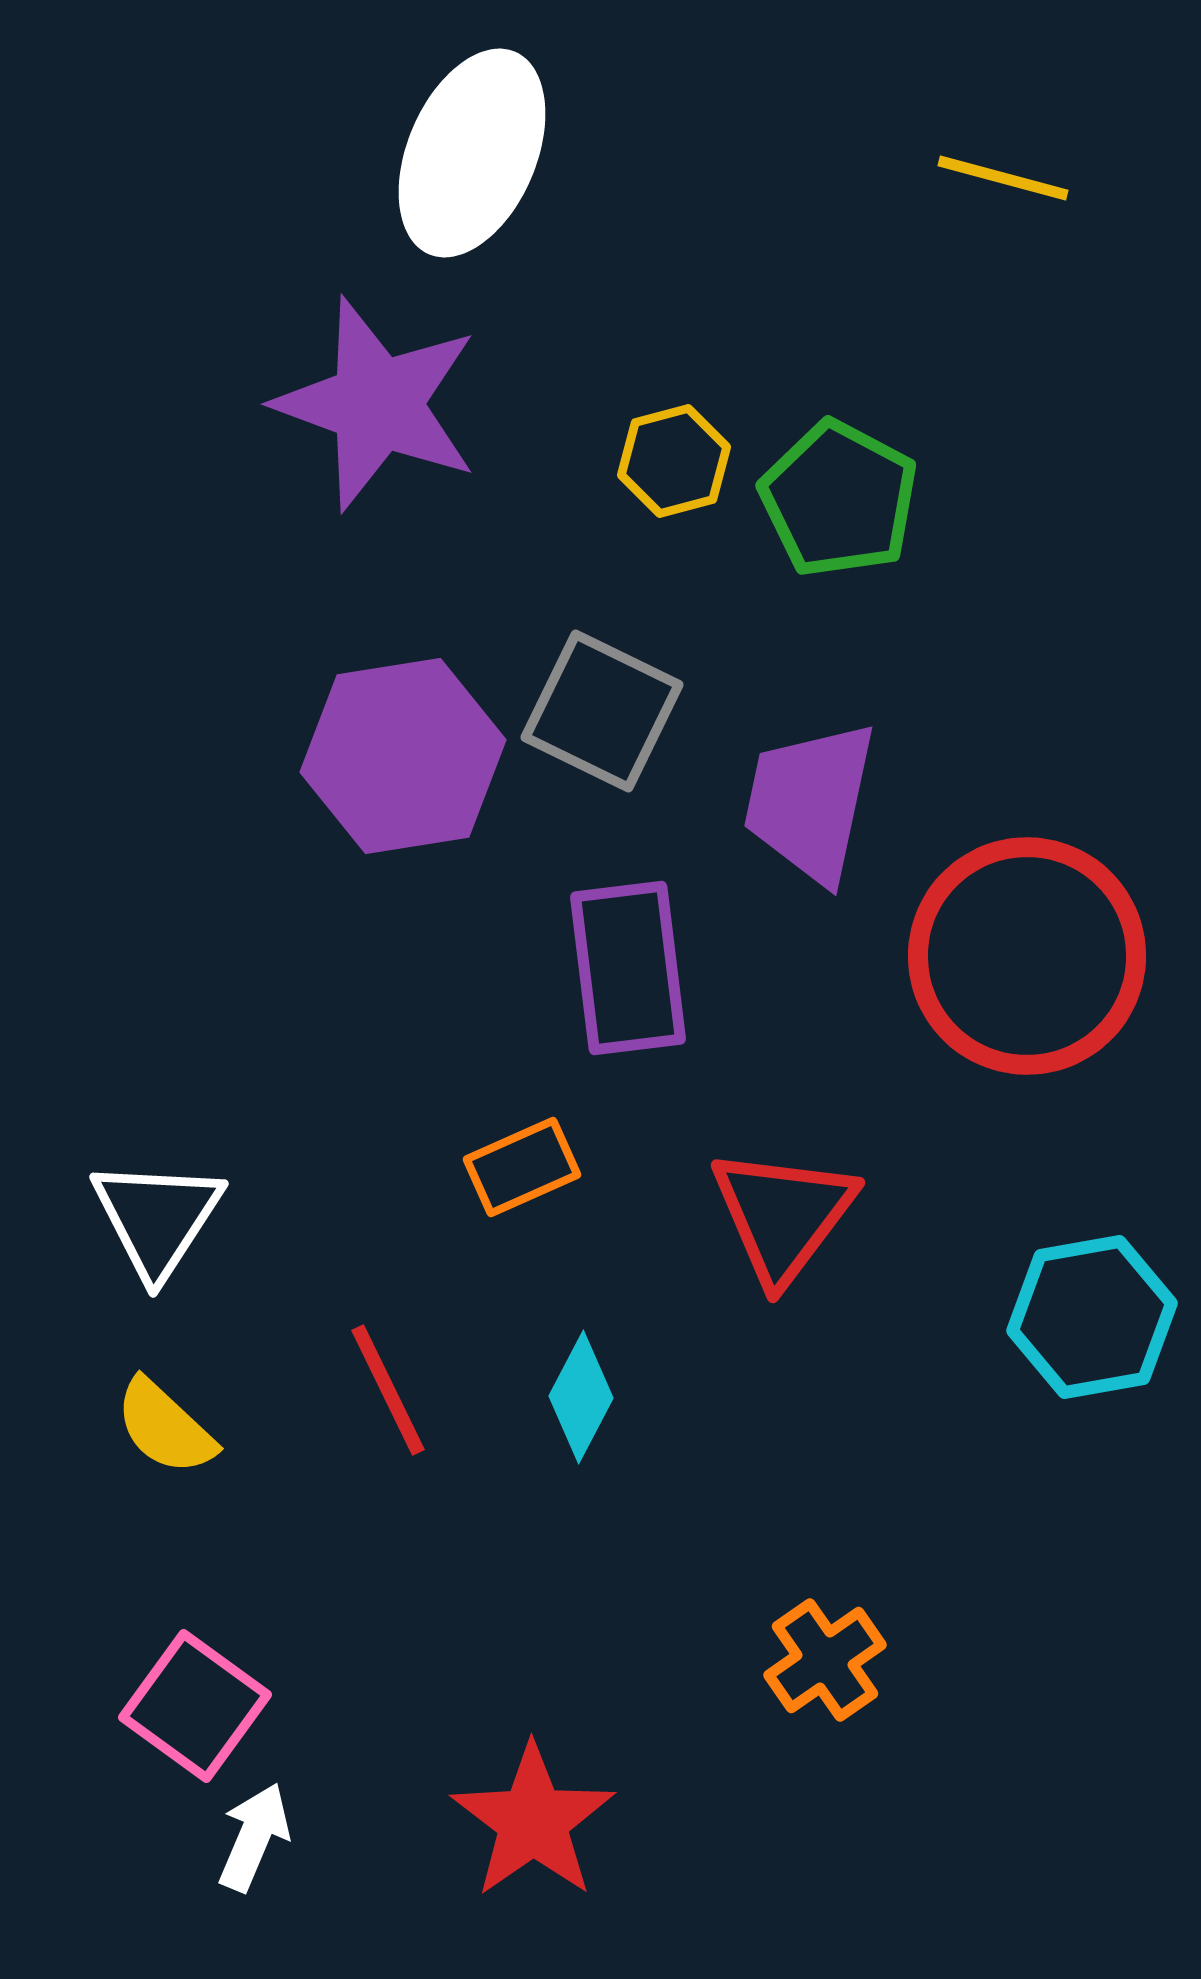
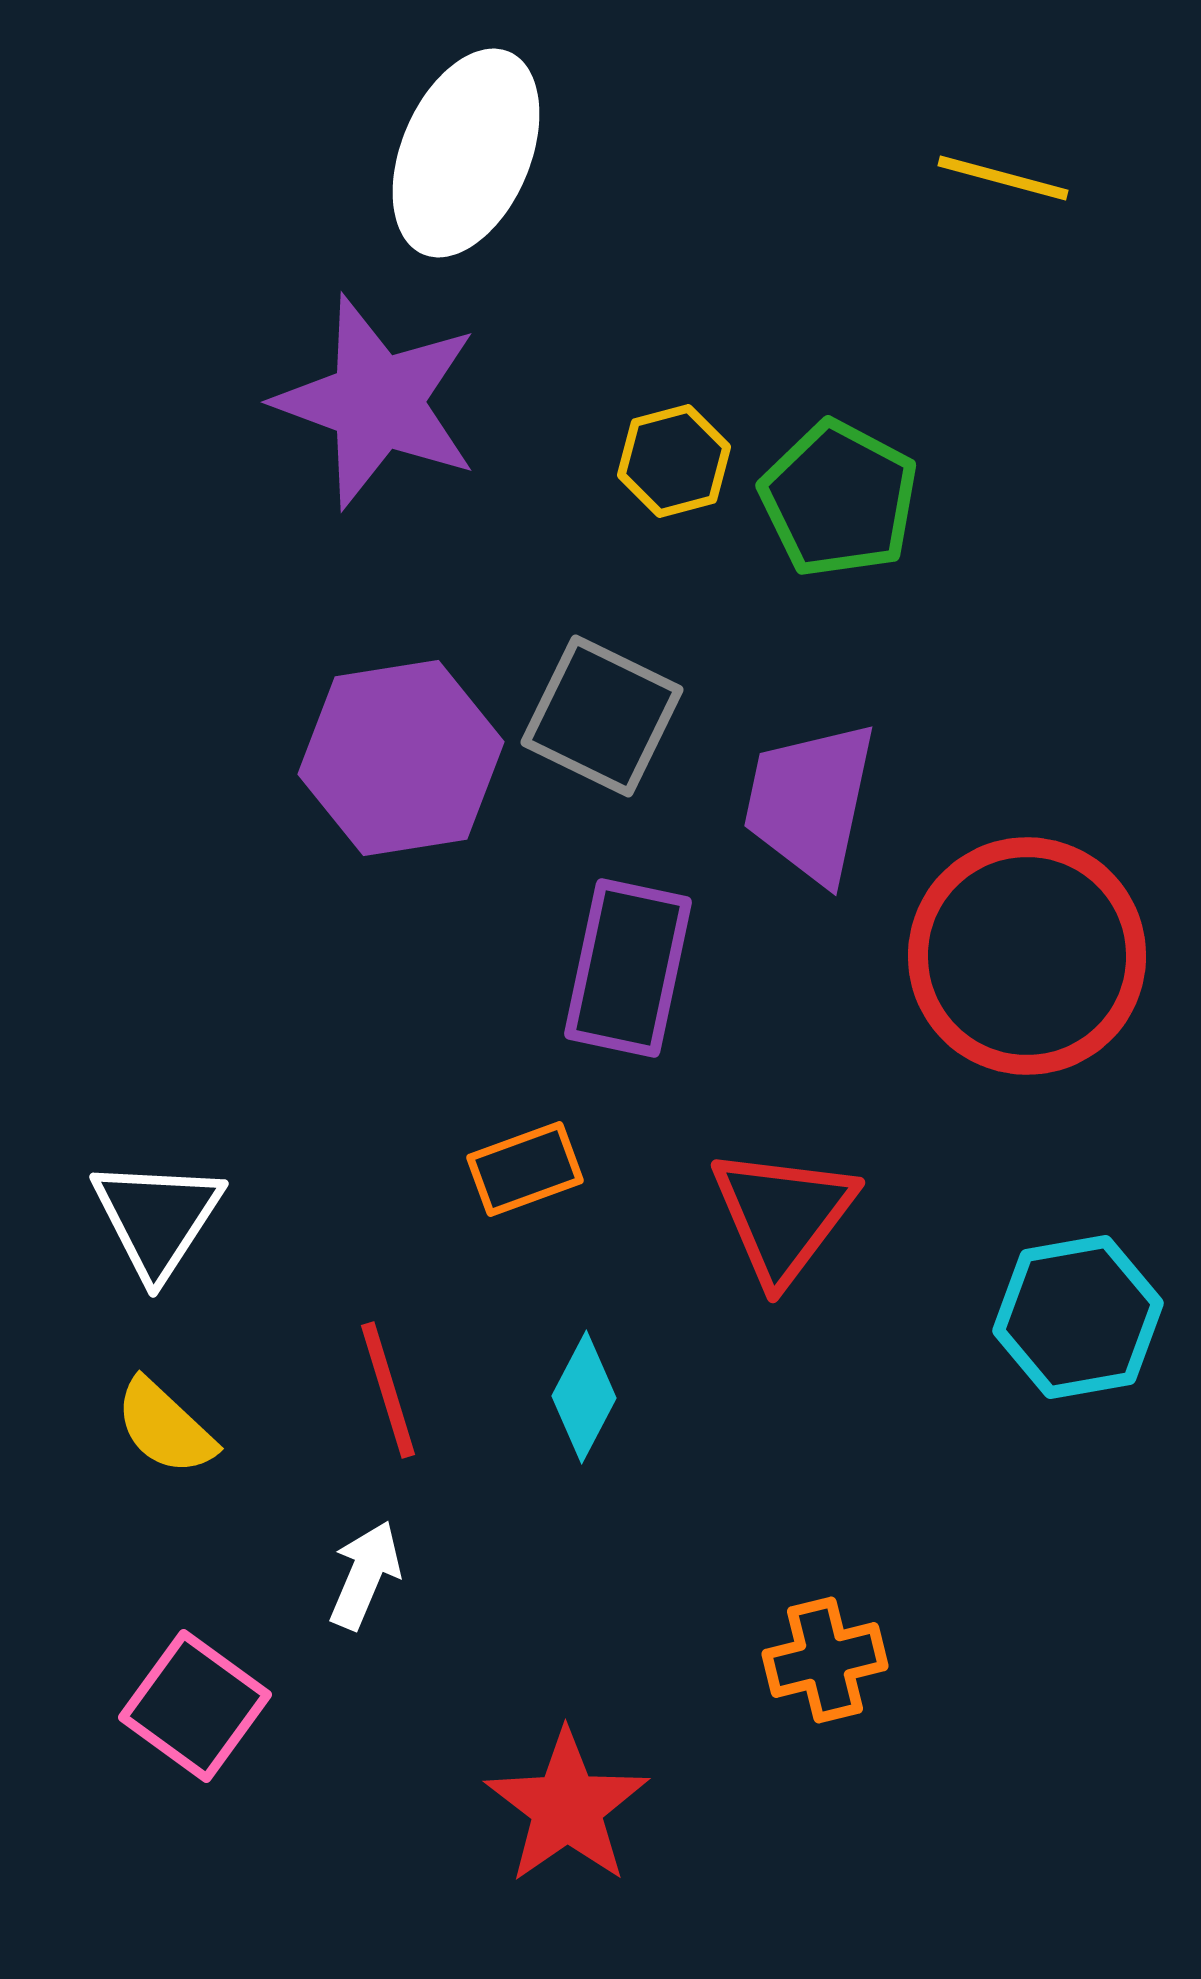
white ellipse: moved 6 px left
purple star: moved 2 px up
gray square: moved 5 px down
purple hexagon: moved 2 px left, 2 px down
purple rectangle: rotated 19 degrees clockwise
orange rectangle: moved 3 px right, 2 px down; rotated 4 degrees clockwise
cyan hexagon: moved 14 px left
red line: rotated 9 degrees clockwise
cyan diamond: moved 3 px right
orange cross: rotated 21 degrees clockwise
red star: moved 34 px right, 14 px up
white arrow: moved 111 px right, 262 px up
